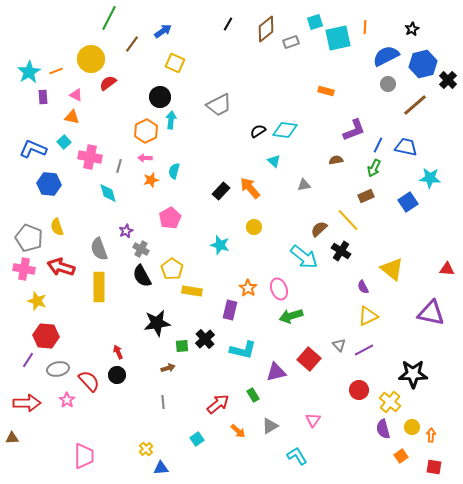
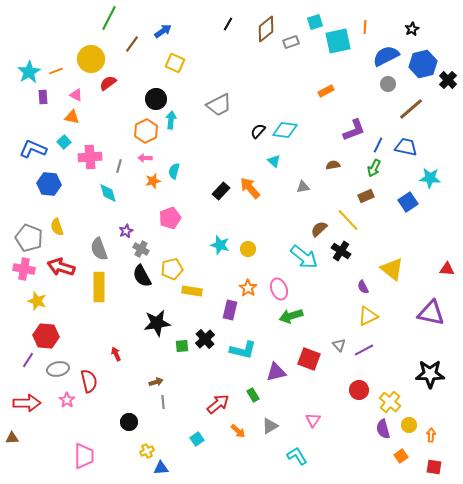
cyan square at (338, 38): moved 3 px down
orange rectangle at (326, 91): rotated 42 degrees counterclockwise
black circle at (160, 97): moved 4 px left, 2 px down
brown line at (415, 105): moved 4 px left, 4 px down
black semicircle at (258, 131): rotated 14 degrees counterclockwise
pink cross at (90, 157): rotated 15 degrees counterclockwise
brown semicircle at (336, 160): moved 3 px left, 5 px down
orange star at (151, 180): moved 2 px right, 1 px down
gray triangle at (304, 185): moved 1 px left, 2 px down
pink pentagon at (170, 218): rotated 10 degrees clockwise
yellow circle at (254, 227): moved 6 px left, 22 px down
yellow pentagon at (172, 269): rotated 25 degrees clockwise
red arrow at (118, 352): moved 2 px left, 2 px down
red square at (309, 359): rotated 20 degrees counterclockwise
brown arrow at (168, 368): moved 12 px left, 14 px down
black star at (413, 374): moved 17 px right
black circle at (117, 375): moved 12 px right, 47 px down
red semicircle at (89, 381): rotated 30 degrees clockwise
yellow circle at (412, 427): moved 3 px left, 2 px up
yellow cross at (146, 449): moved 1 px right, 2 px down; rotated 16 degrees clockwise
